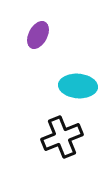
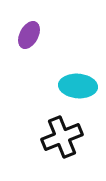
purple ellipse: moved 9 px left
